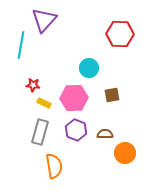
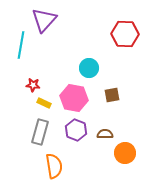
red hexagon: moved 5 px right
pink hexagon: rotated 12 degrees clockwise
